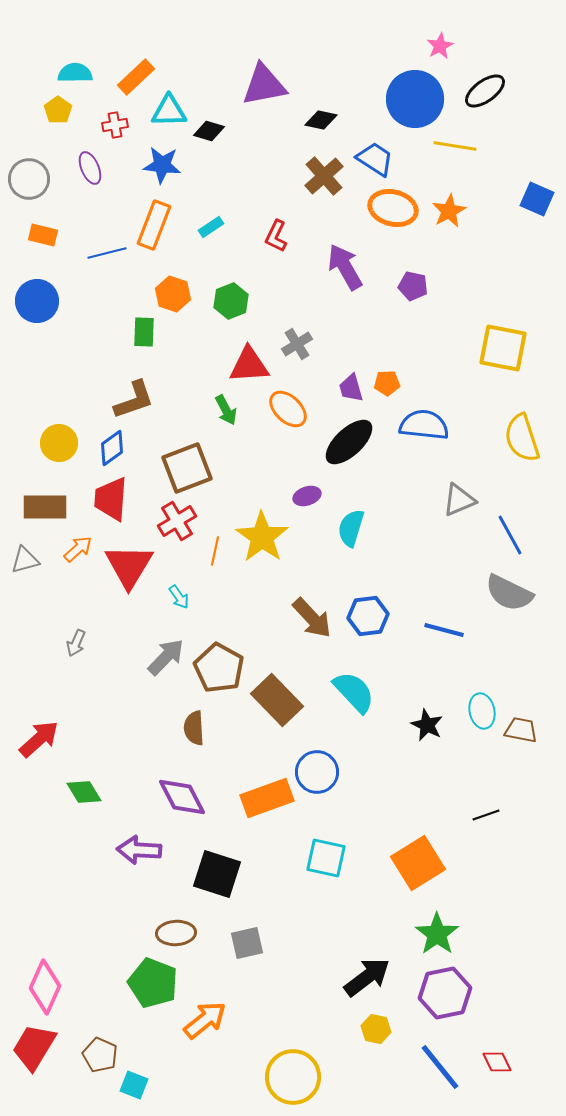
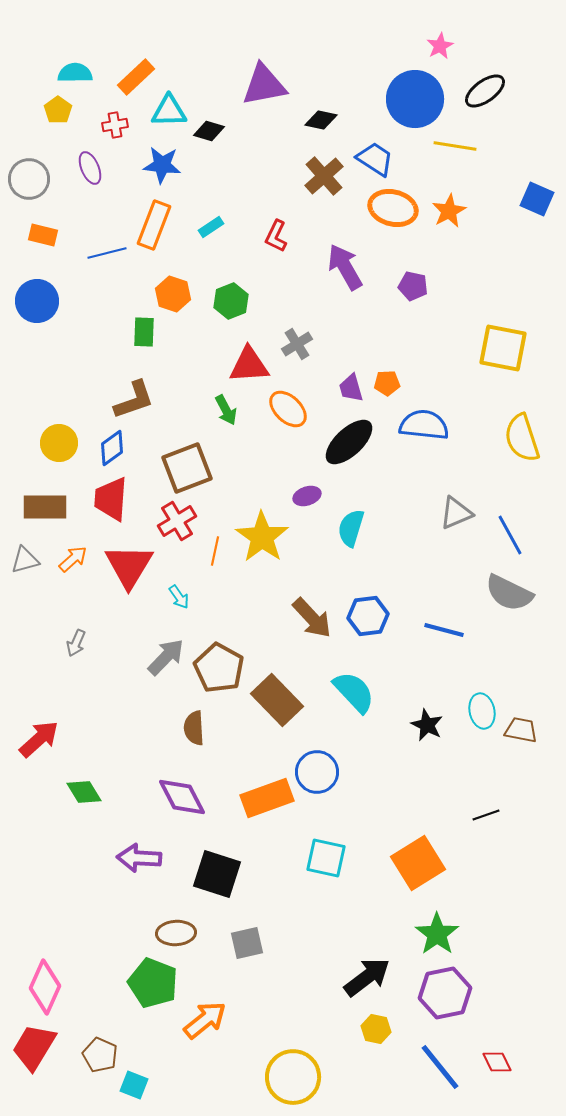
gray triangle at (459, 500): moved 3 px left, 13 px down
orange arrow at (78, 549): moved 5 px left, 10 px down
purple arrow at (139, 850): moved 8 px down
